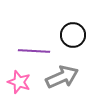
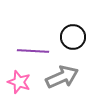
black circle: moved 2 px down
purple line: moved 1 px left
